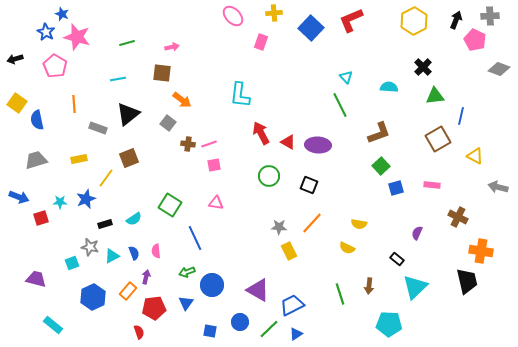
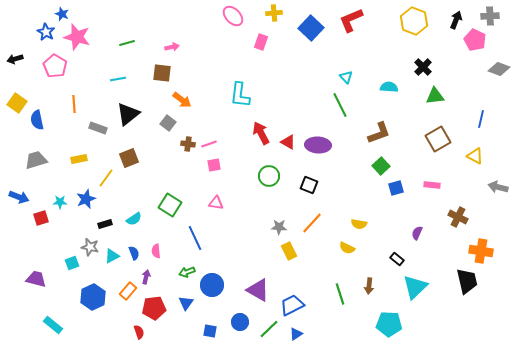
yellow hexagon at (414, 21): rotated 12 degrees counterclockwise
blue line at (461, 116): moved 20 px right, 3 px down
